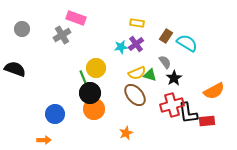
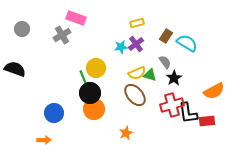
yellow rectangle: rotated 24 degrees counterclockwise
blue circle: moved 1 px left, 1 px up
